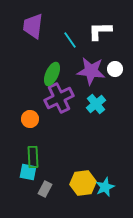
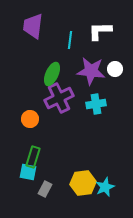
cyan line: rotated 42 degrees clockwise
cyan cross: rotated 30 degrees clockwise
green rectangle: rotated 20 degrees clockwise
